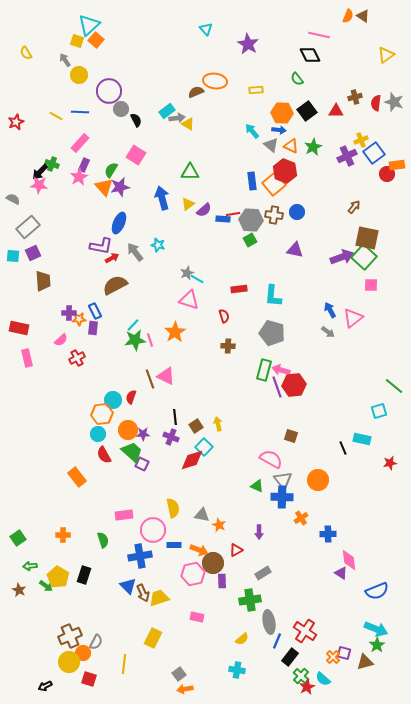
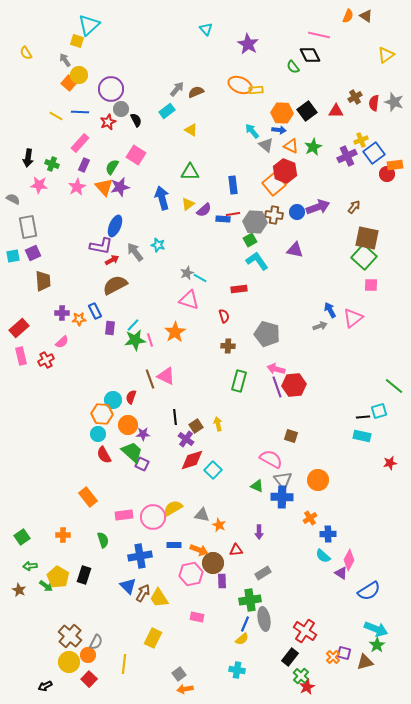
brown triangle at (363, 16): moved 3 px right
orange square at (96, 40): moved 27 px left, 43 px down
green semicircle at (297, 79): moved 4 px left, 12 px up
orange ellipse at (215, 81): moved 25 px right, 4 px down; rotated 15 degrees clockwise
purple circle at (109, 91): moved 2 px right, 2 px up
brown cross at (355, 97): rotated 16 degrees counterclockwise
red semicircle at (376, 103): moved 2 px left
gray arrow at (177, 118): moved 29 px up; rotated 42 degrees counterclockwise
red star at (16, 122): moved 92 px right
yellow triangle at (188, 124): moved 3 px right, 6 px down
gray triangle at (271, 145): moved 5 px left
orange rectangle at (397, 165): moved 2 px left
green semicircle at (111, 170): moved 1 px right, 3 px up
black arrow at (40, 172): moved 12 px left, 14 px up; rotated 36 degrees counterclockwise
pink star at (79, 177): moved 2 px left, 10 px down
blue rectangle at (252, 181): moved 19 px left, 4 px down
gray hexagon at (251, 220): moved 4 px right, 2 px down
blue ellipse at (119, 223): moved 4 px left, 3 px down
gray rectangle at (28, 227): rotated 60 degrees counterclockwise
cyan square at (13, 256): rotated 16 degrees counterclockwise
purple arrow at (342, 257): moved 24 px left, 50 px up
red arrow at (112, 258): moved 2 px down
cyan line at (197, 279): moved 3 px right, 1 px up
cyan L-shape at (273, 296): moved 16 px left, 35 px up; rotated 140 degrees clockwise
purple cross at (69, 313): moved 7 px left
red rectangle at (19, 328): rotated 54 degrees counterclockwise
purple rectangle at (93, 328): moved 17 px right
gray arrow at (328, 332): moved 8 px left, 6 px up; rotated 56 degrees counterclockwise
gray pentagon at (272, 333): moved 5 px left, 1 px down
pink semicircle at (61, 340): moved 1 px right, 2 px down
pink rectangle at (27, 358): moved 6 px left, 2 px up
red cross at (77, 358): moved 31 px left, 2 px down
green rectangle at (264, 370): moved 25 px left, 11 px down
pink arrow at (281, 370): moved 5 px left, 1 px up
orange hexagon at (102, 414): rotated 10 degrees clockwise
orange circle at (128, 430): moved 5 px up
purple cross at (171, 437): moved 15 px right, 2 px down; rotated 14 degrees clockwise
cyan rectangle at (362, 439): moved 3 px up
cyan square at (204, 447): moved 9 px right, 23 px down
black line at (343, 448): moved 20 px right, 31 px up; rotated 72 degrees counterclockwise
orange rectangle at (77, 477): moved 11 px right, 20 px down
yellow semicircle at (173, 508): rotated 108 degrees counterclockwise
orange cross at (301, 518): moved 9 px right
pink circle at (153, 530): moved 13 px up
green square at (18, 538): moved 4 px right, 1 px up
red triangle at (236, 550): rotated 24 degrees clockwise
pink diamond at (349, 560): rotated 35 degrees clockwise
pink hexagon at (193, 574): moved 2 px left
blue semicircle at (377, 591): moved 8 px left; rotated 10 degrees counterclockwise
brown arrow at (143, 593): rotated 126 degrees counterclockwise
yellow trapezoid at (159, 598): rotated 105 degrees counterclockwise
gray ellipse at (269, 622): moved 5 px left, 3 px up
brown cross at (70, 636): rotated 25 degrees counterclockwise
blue line at (277, 641): moved 32 px left, 17 px up
orange circle at (83, 653): moved 5 px right, 2 px down
red square at (89, 679): rotated 28 degrees clockwise
cyan semicircle at (323, 679): moved 123 px up
